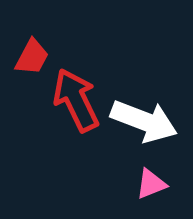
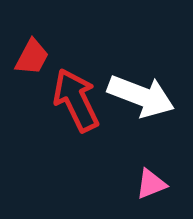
white arrow: moved 3 px left, 25 px up
